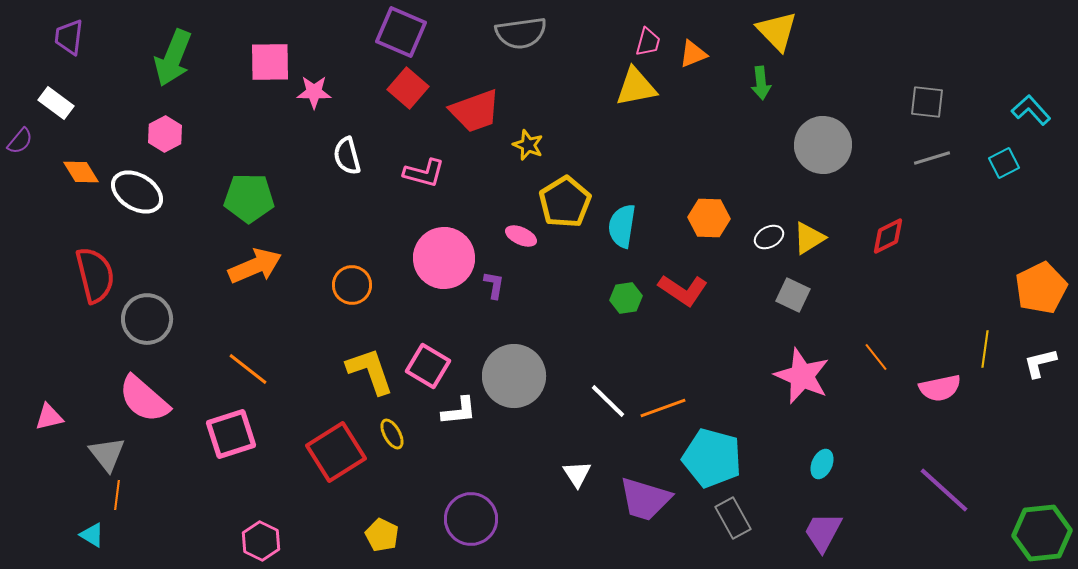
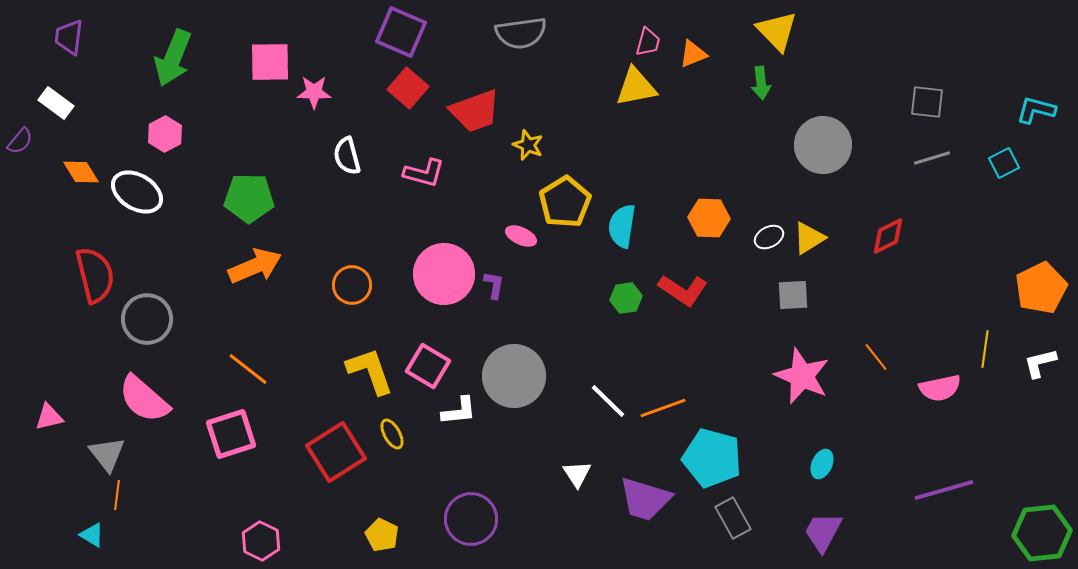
cyan L-shape at (1031, 110): moved 5 px right; rotated 33 degrees counterclockwise
pink circle at (444, 258): moved 16 px down
gray square at (793, 295): rotated 28 degrees counterclockwise
purple line at (944, 490): rotated 58 degrees counterclockwise
